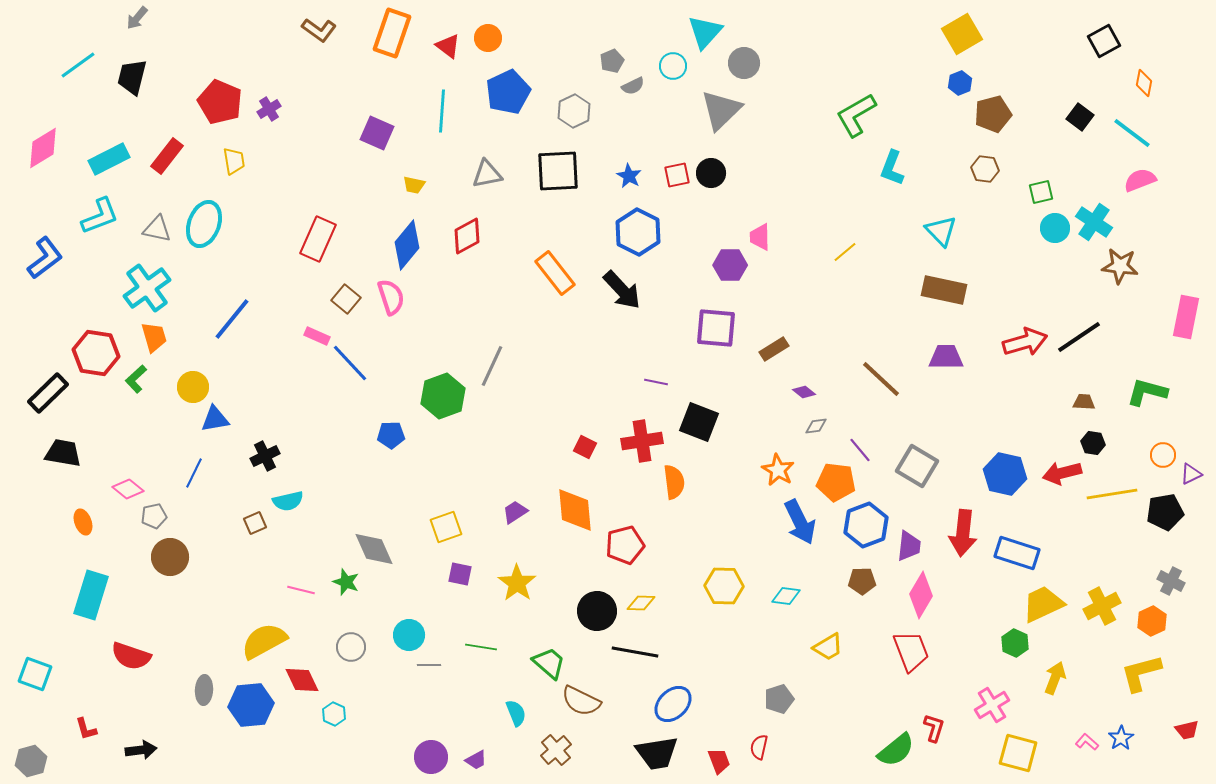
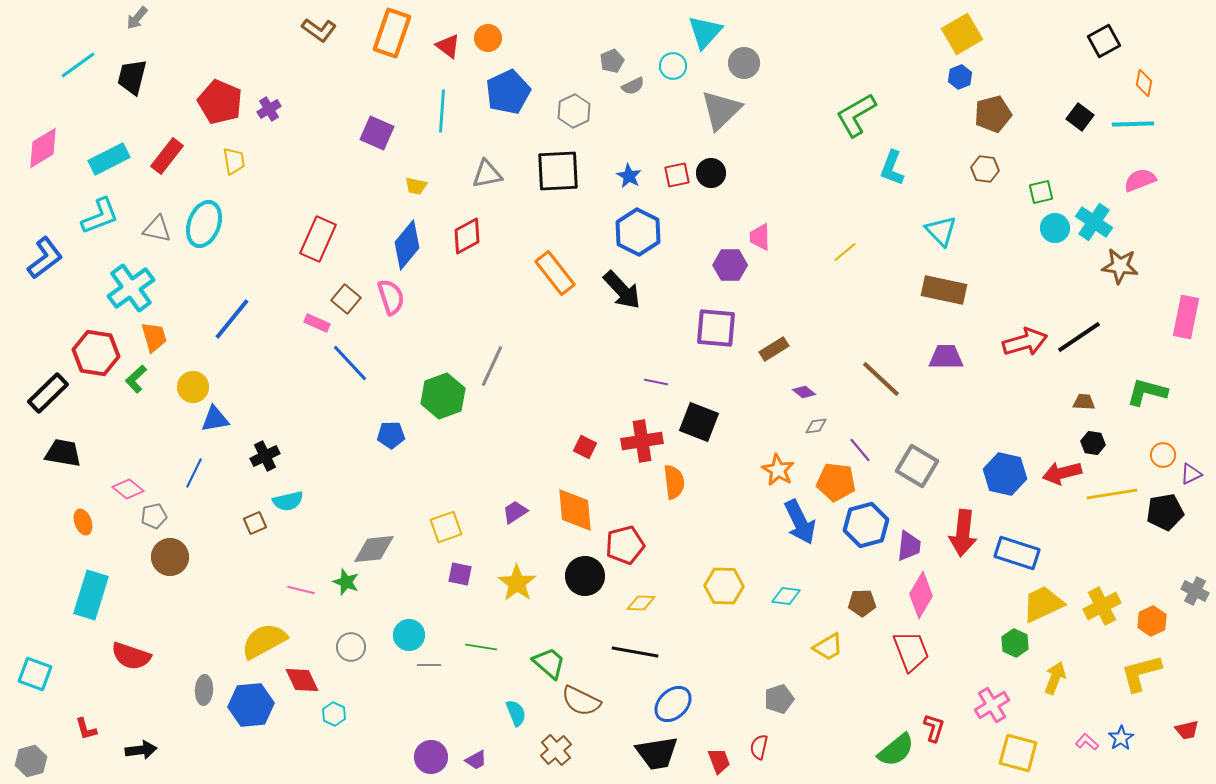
blue hexagon at (960, 83): moved 6 px up
cyan line at (1132, 133): moved 1 px right, 9 px up; rotated 39 degrees counterclockwise
yellow trapezoid at (414, 185): moved 2 px right, 1 px down
cyan cross at (147, 288): moved 16 px left
pink rectangle at (317, 336): moved 13 px up
blue hexagon at (866, 525): rotated 6 degrees clockwise
gray diamond at (374, 549): rotated 72 degrees counterclockwise
brown pentagon at (862, 581): moved 22 px down
gray cross at (1171, 581): moved 24 px right, 10 px down
black circle at (597, 611): moved 12 px left, 35 px up
